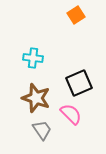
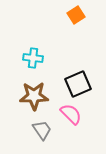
black square: moved 1 px left, 1 px down
brown star: moved 2 px left, 2 px up; rotated 20 degrees counterclockwise
